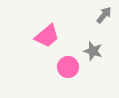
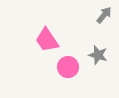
pink trapezoid: moved 4 px down; rotated 96 degrees clockwise
gray star: moved 5 px right, 4 px down
